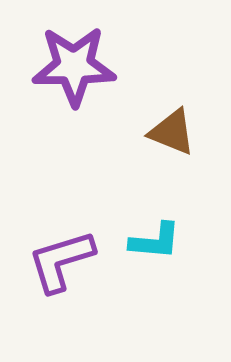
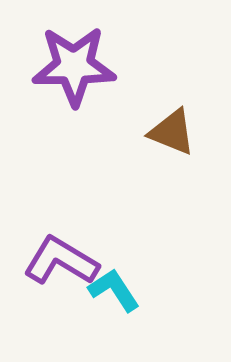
cyan L-shape: moved 41 px left, 49 px down; rotated 128 degrees counterclockwise
purple L-shape: rotated 48 degrees clockwise
